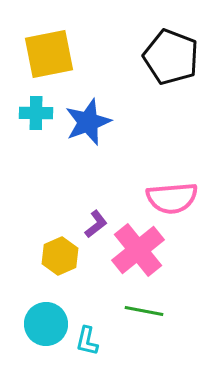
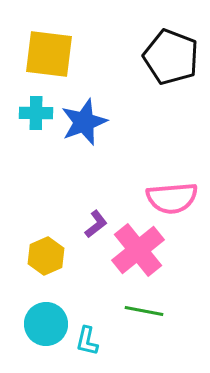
yellow square: rotated 18 degrees clockwise
blue star: moved 4 px left
yellow hexagon: moved 14 px left
